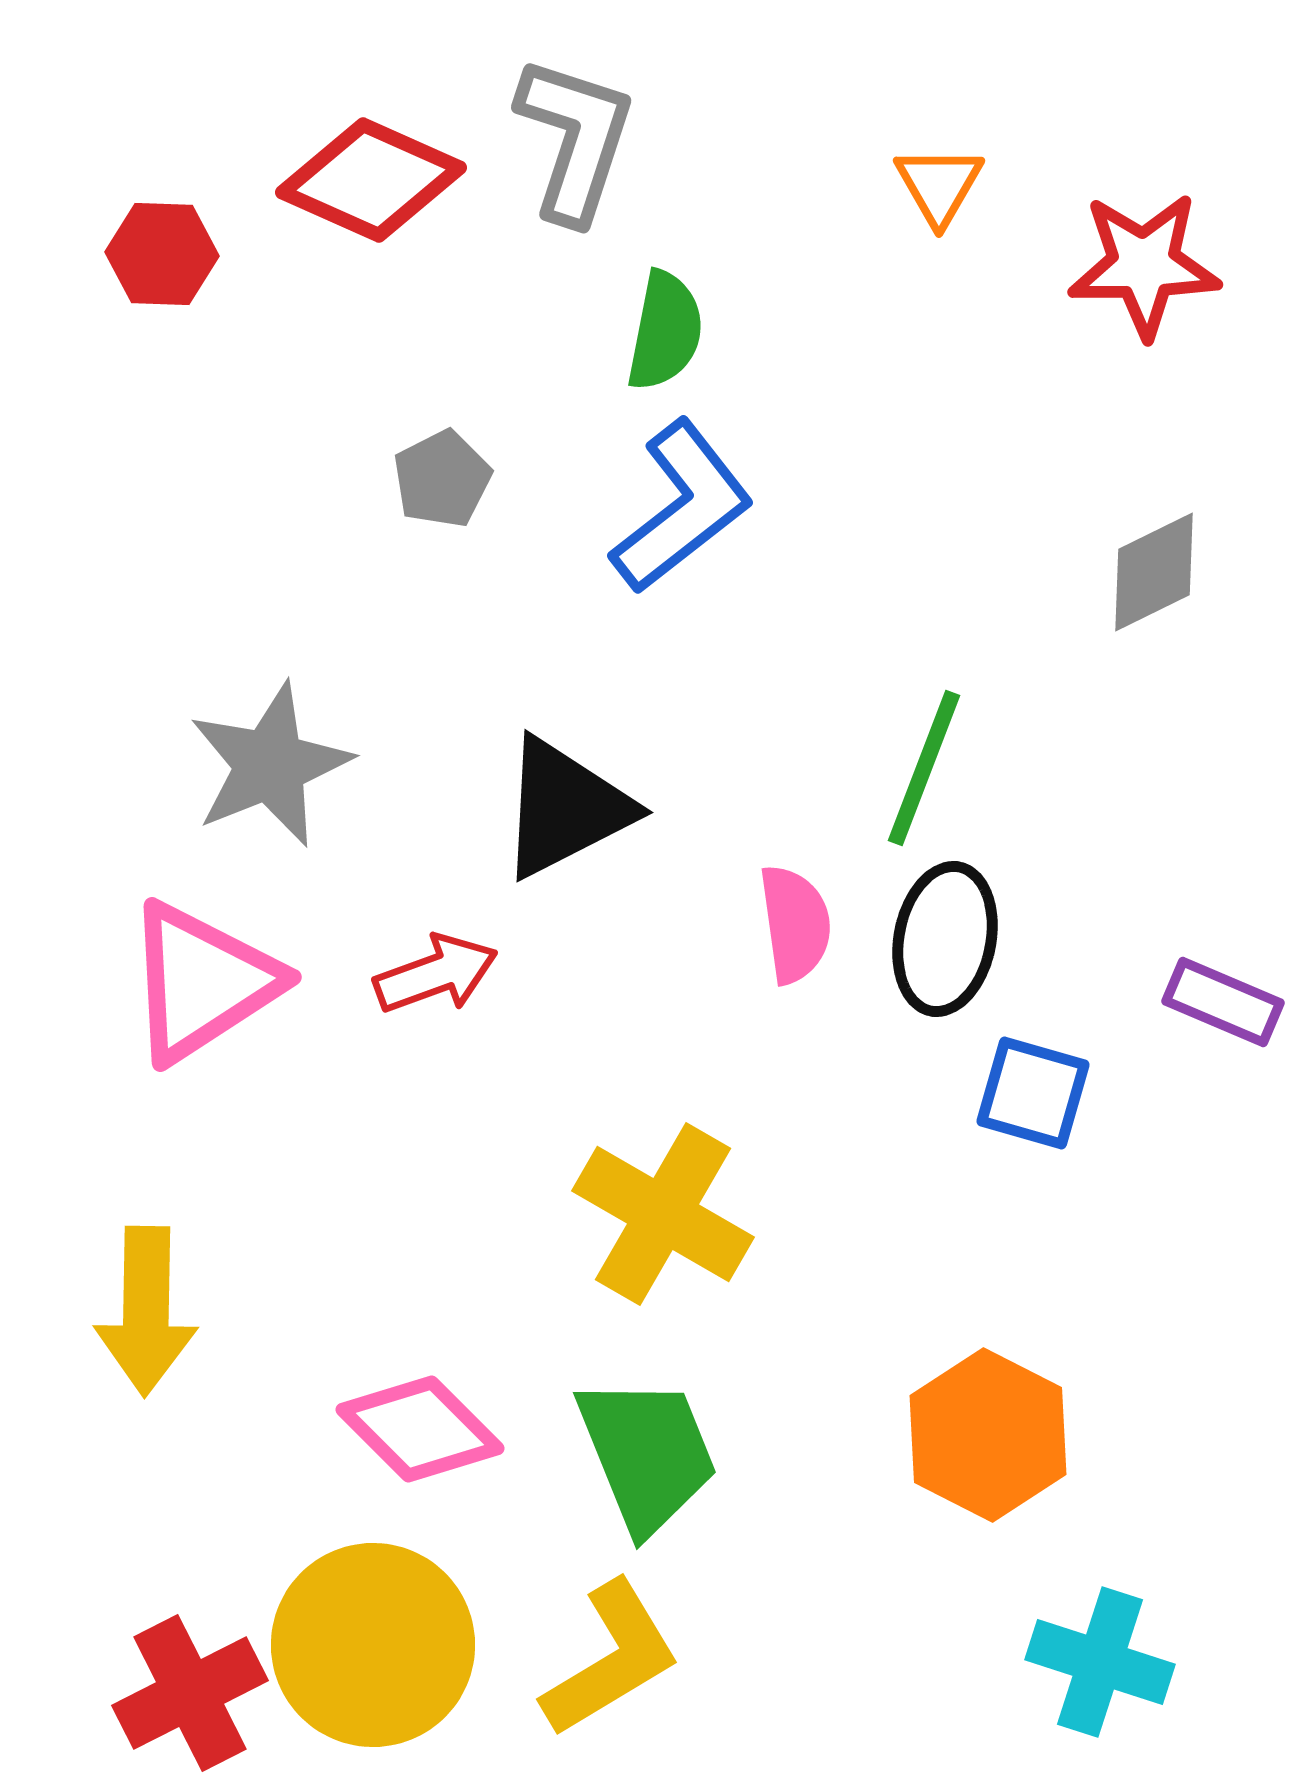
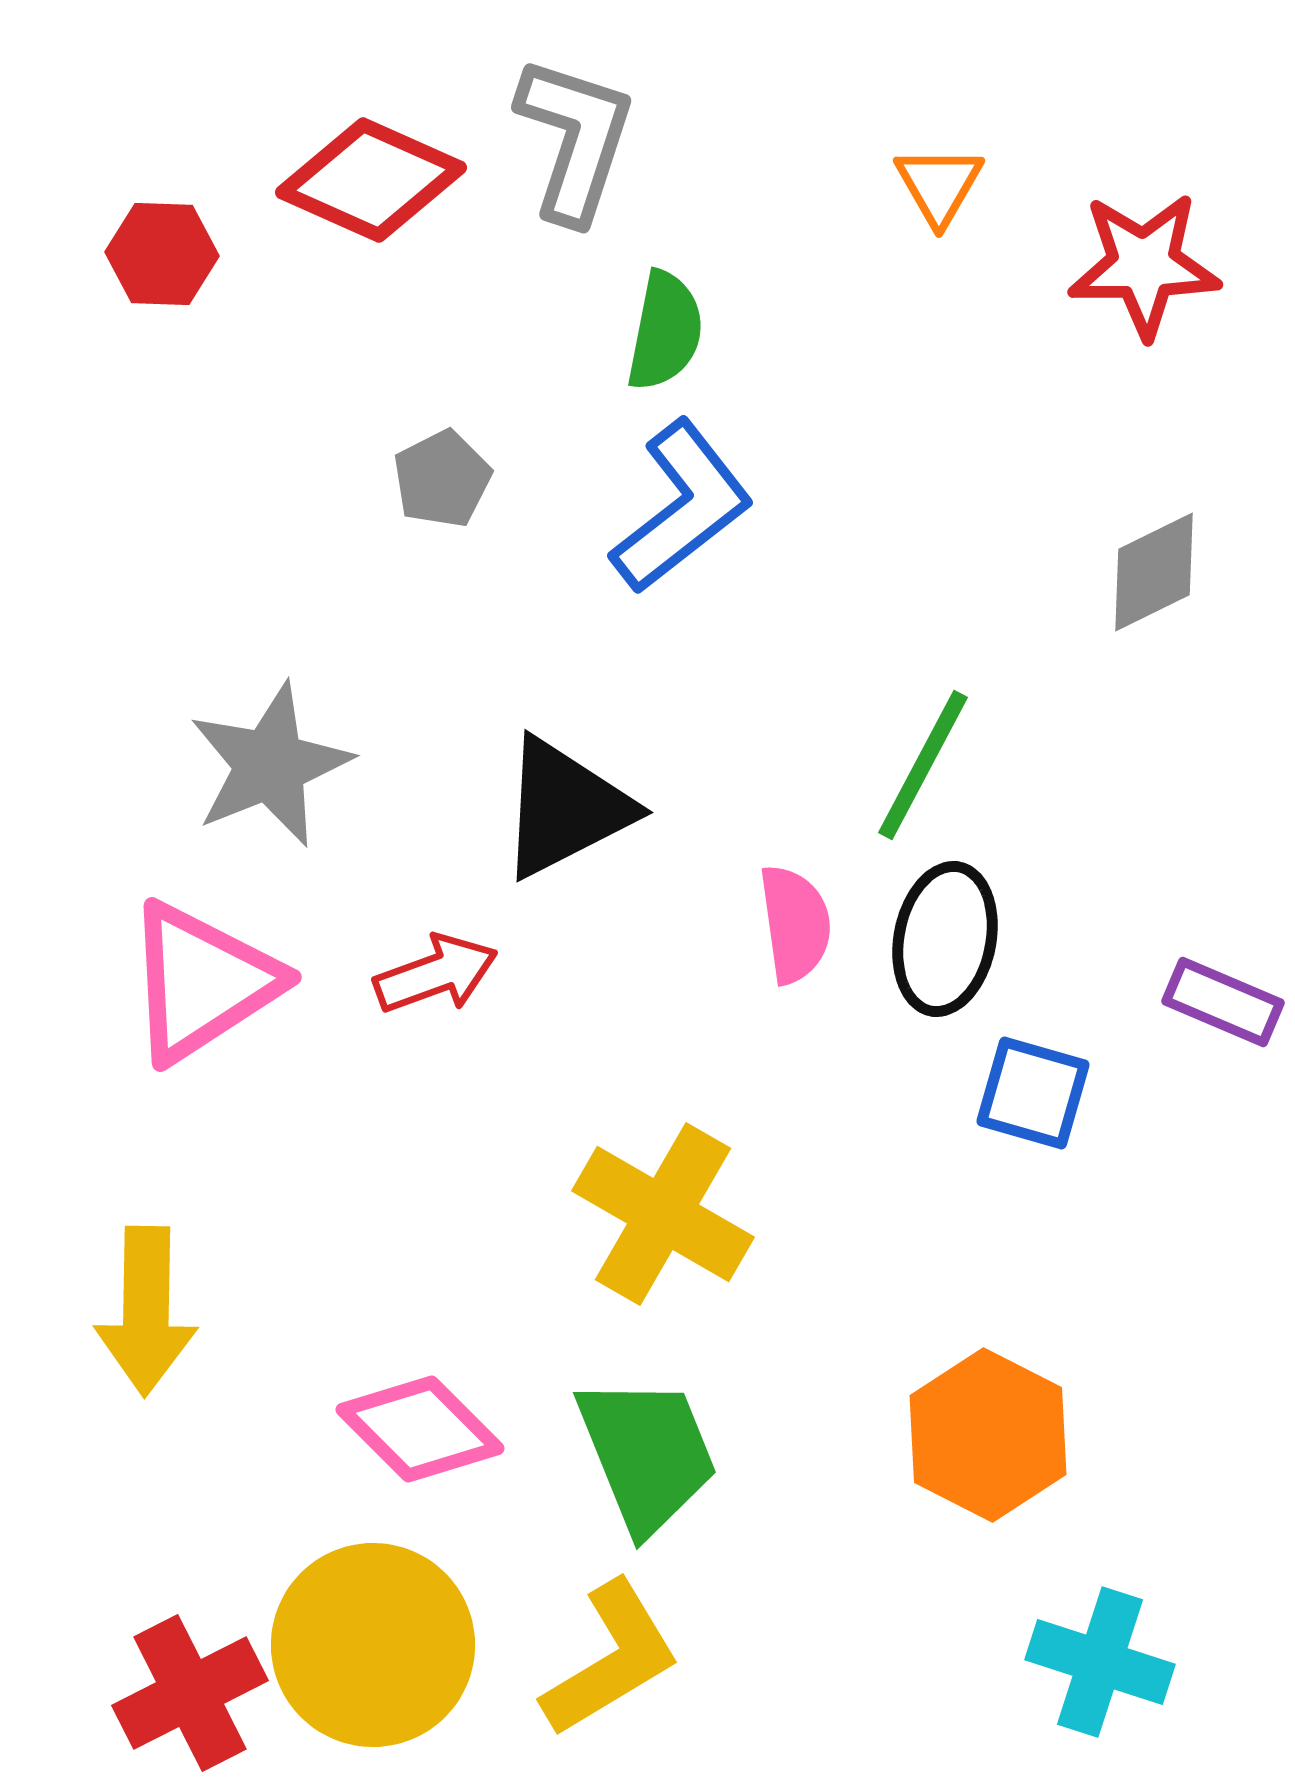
green line: moved 1 px left, 3 px up; rotated 7 degrees clockwise
